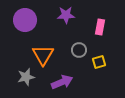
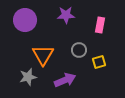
pink rectangle: moved 2 px up
gray star: moved 2 px right
purple arrow: moved 3 px right, 2 px up
